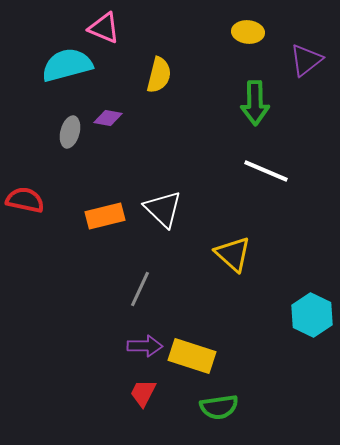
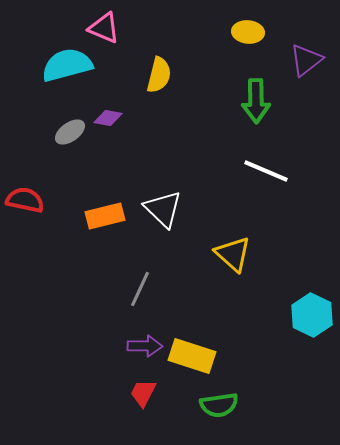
green arrow: moved 1 px right, 2 px up
gray ellipse: rotated 40 degrees clockwise
green semicircle: moved 2 px up
